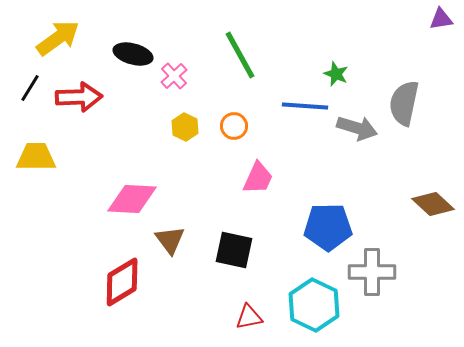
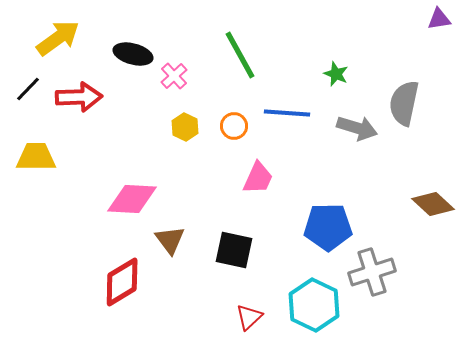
purple triangle: moved 2 px left
black line: moved 2 px left, 1 px down; rotated 12 degrees clockwise
blue line: moved 18 px left, 7 px down
gray cross: rotated 18 degrees counterclockwise
red triangle: rotated 32 degrees counterclockwise
